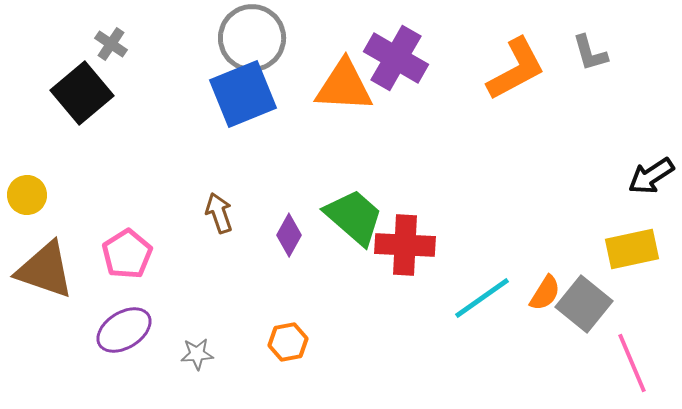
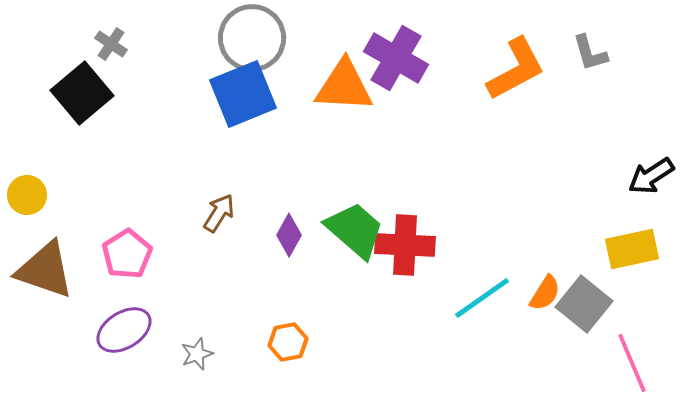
brown arrow: rotated 51 degrees clockwise
green trapezoid: moved 1 px right, 13 px down
gray star: rotated 16 degrees counterclockwise
